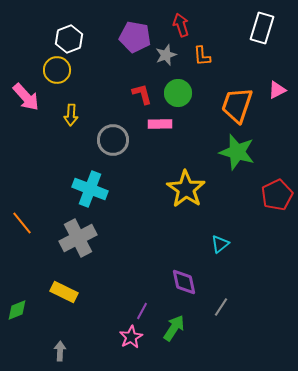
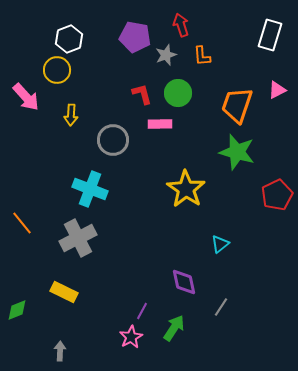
white rectangle: moved 8 px right, 7 px down
